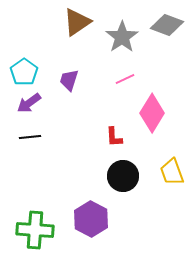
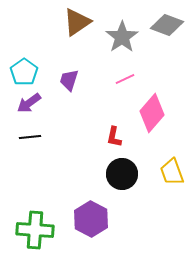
pink diamond: rotated 9 degrees clockwise
red L-shape: rotated 15 degrees clockwise
black circle: moved 1 px left, 2 px up
